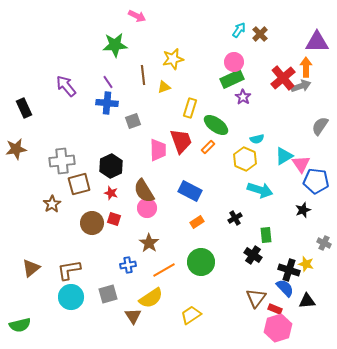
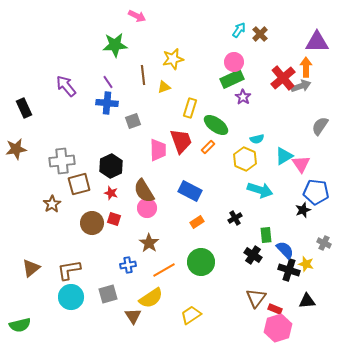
blue pentagon at (316, 181): moved 11 px down
blue semicircle at (285, 288): moved 38 px up
